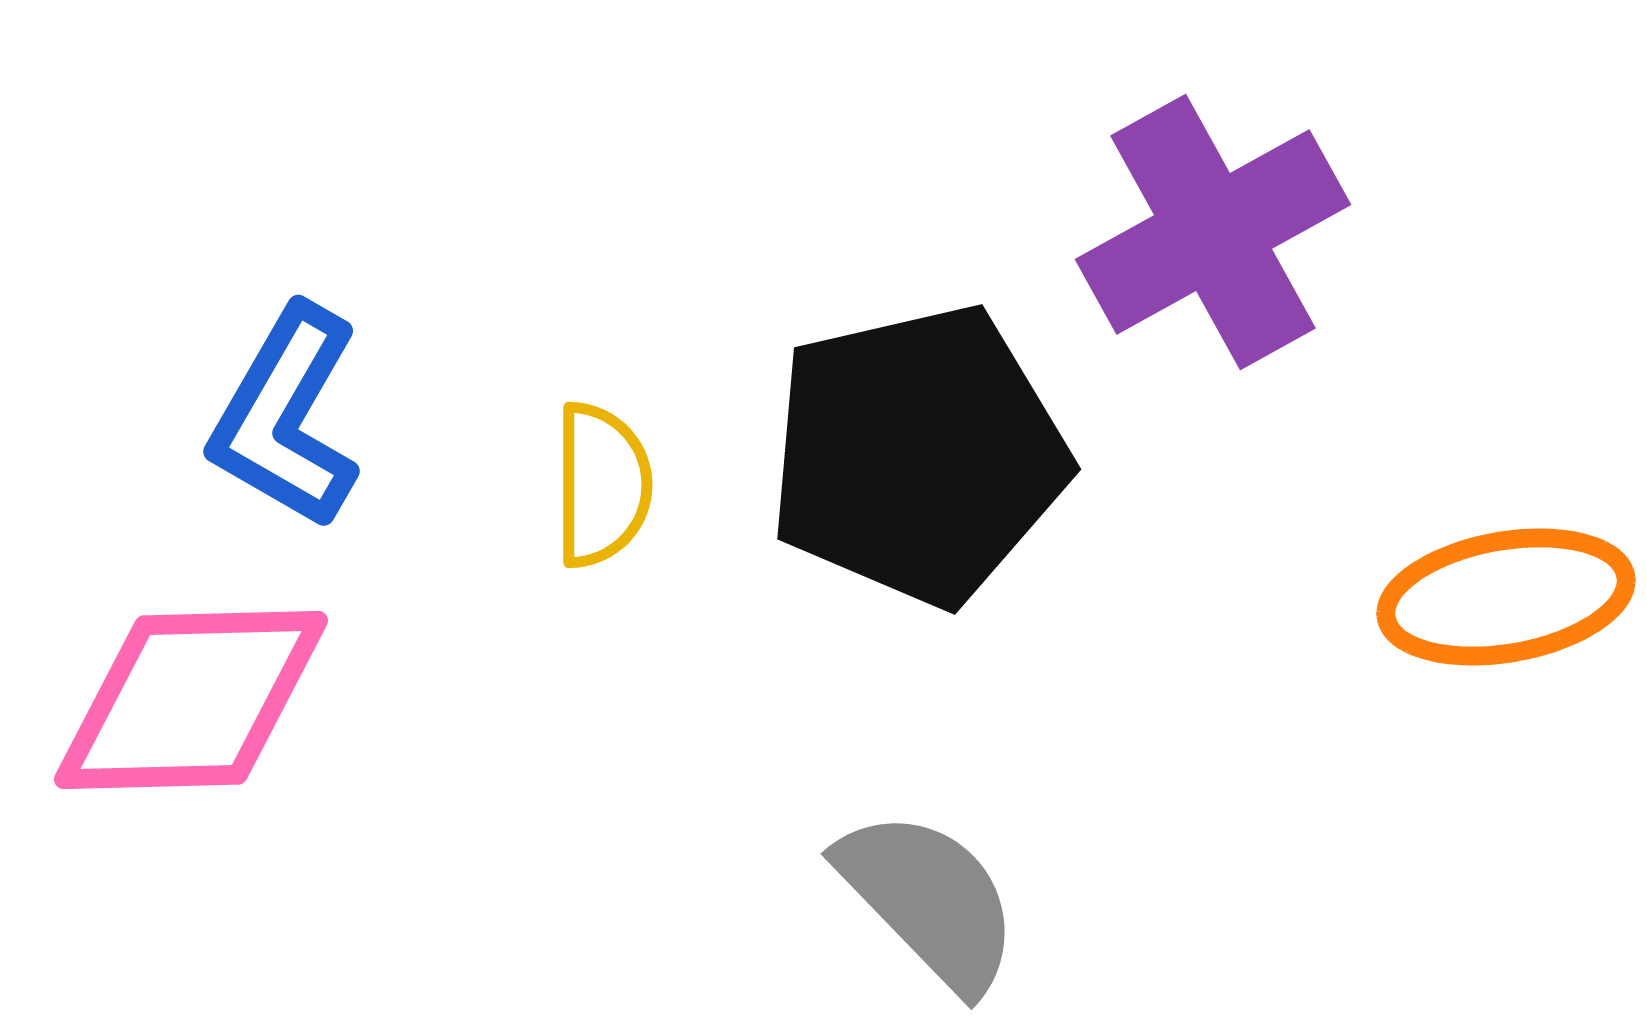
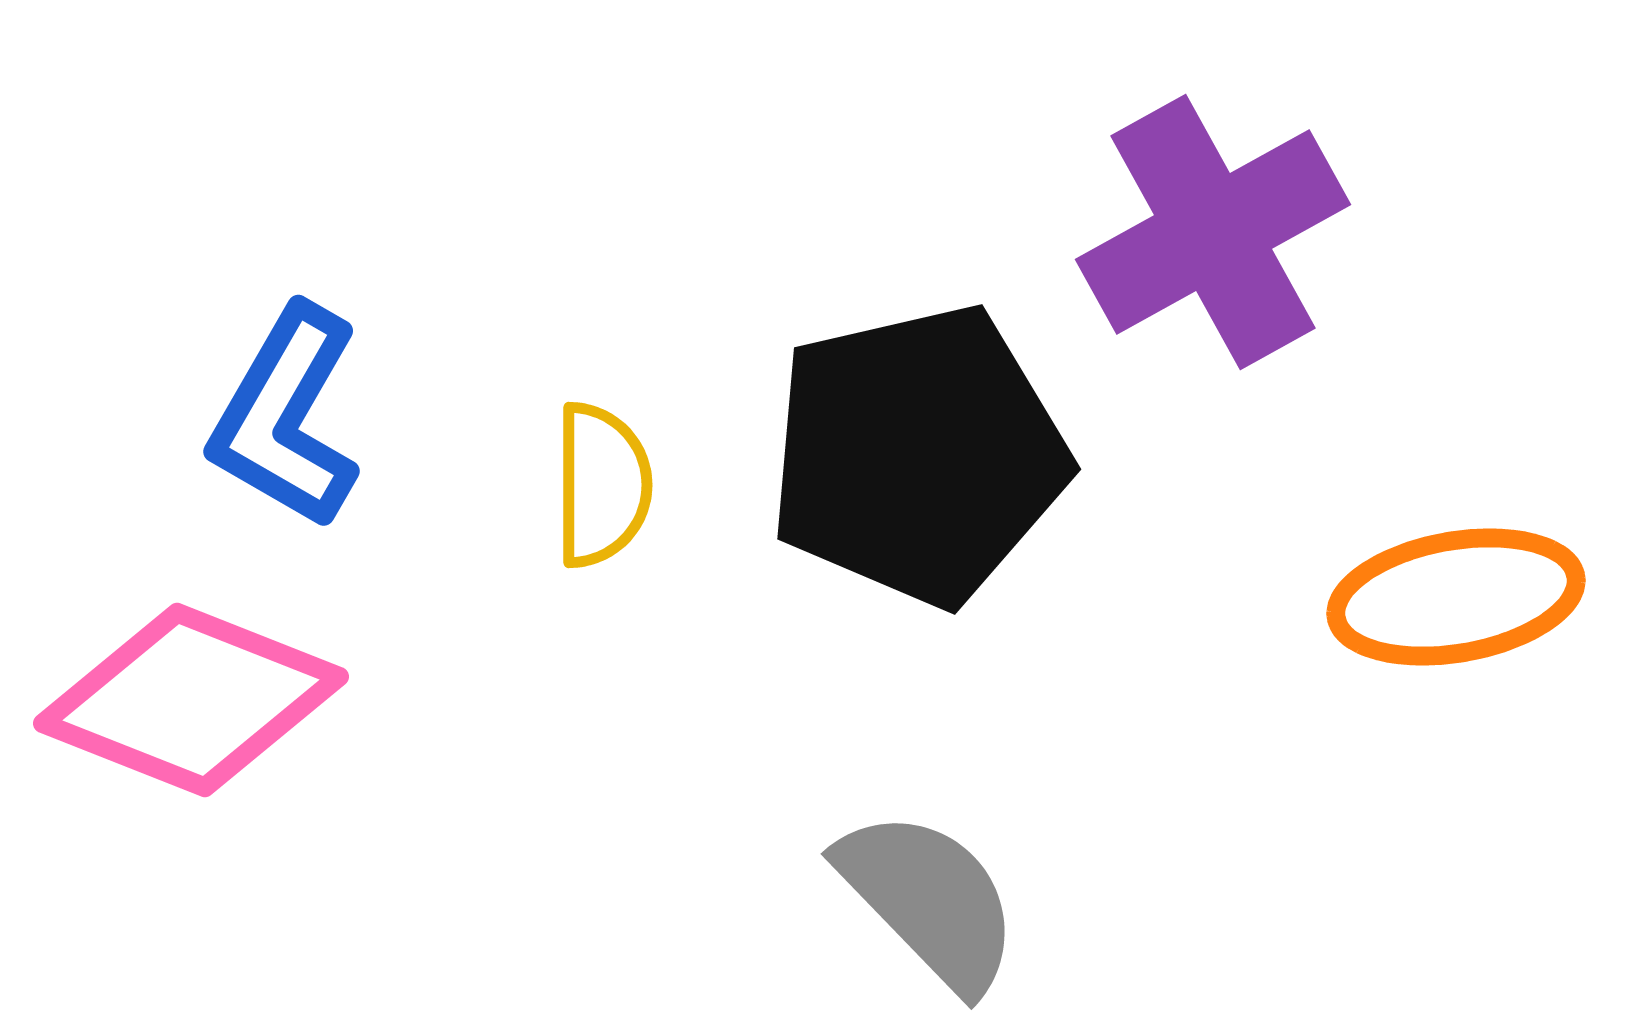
orange ellipse: moved 50 px left
pink diamond: rotated 23 degrees clockwise
